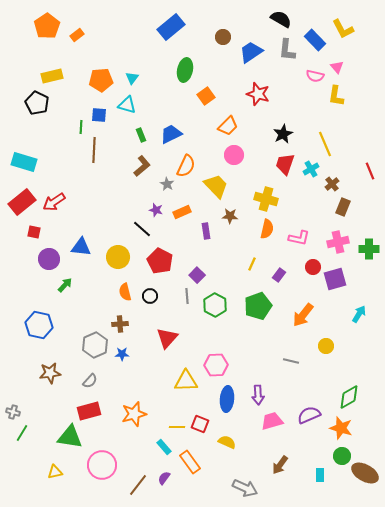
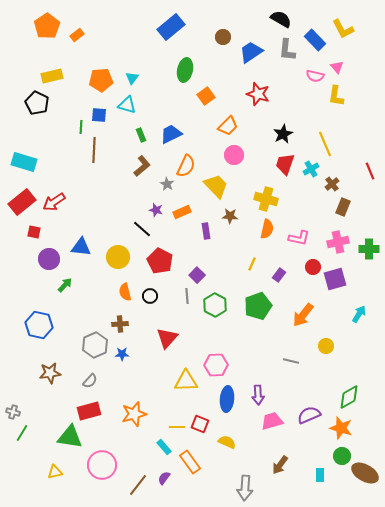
gray arrow at (245, 488): rotated 70 degrees clockwise
